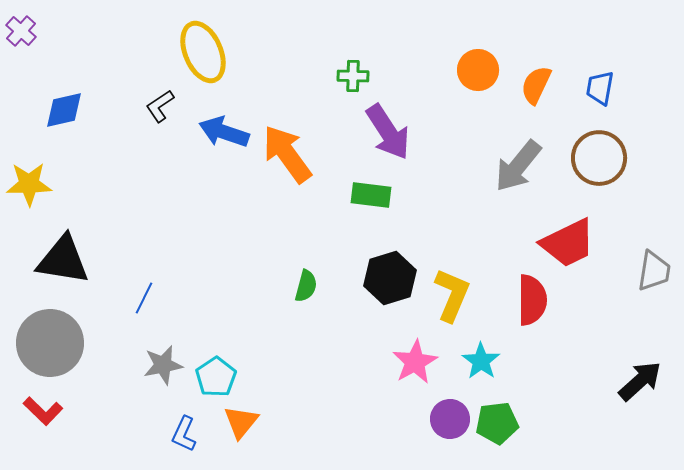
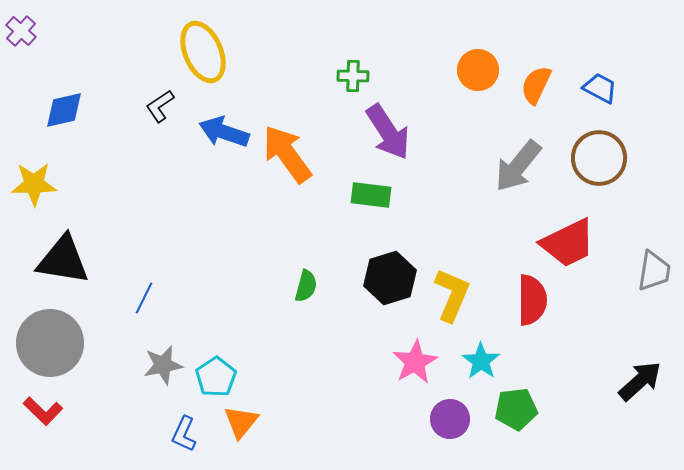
blue trapezoid: rotated 108 degrees clockwise
yellow star: moved 5 px right
green pentagon: moved 19 px right, 14 px up
